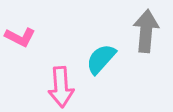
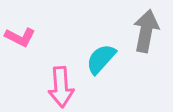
gray arrow: rotated 6 degrees clockwise
